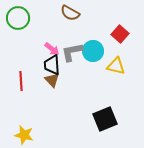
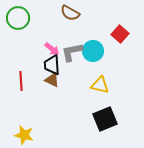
yellow triangle: moved 16 px left, 19 px down
brown triangle: rotated 21 degrees counterclockwise
